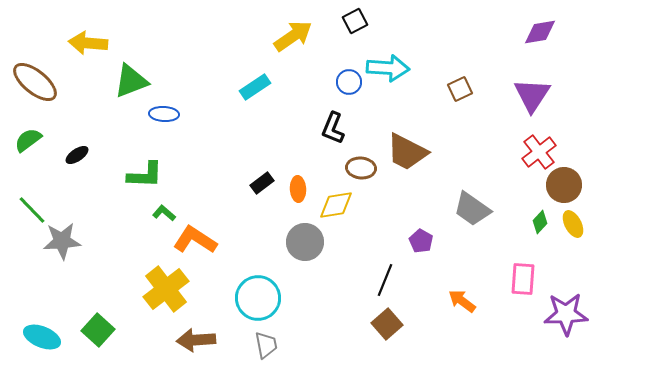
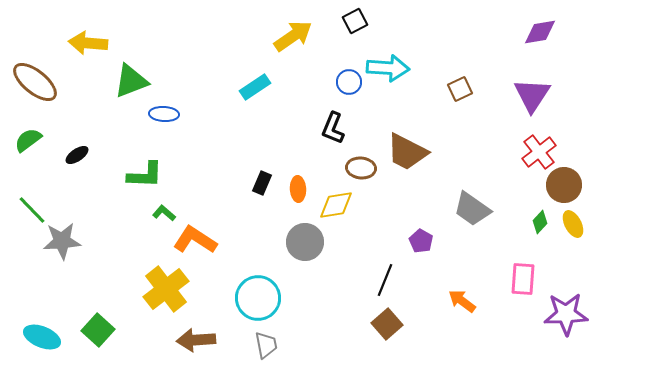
black rectangle at (262, 183): rotated 30 degrees counterclockwise
